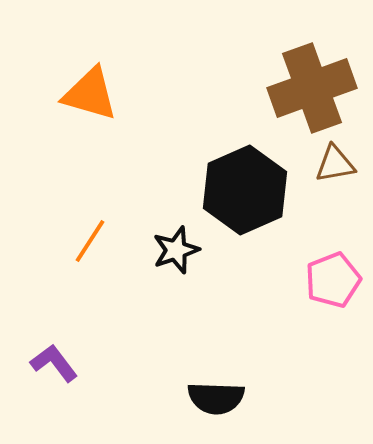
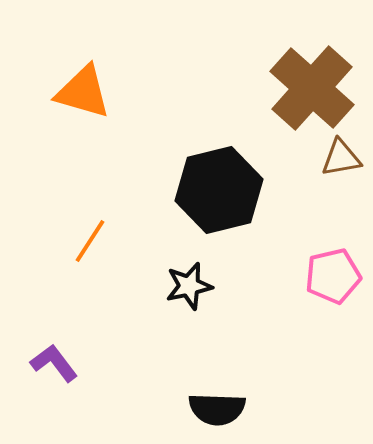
brown cross: rotated 28 degrees counterclockwise
orange triangle: moved 7 px left, 2 px up
brown triangle: moved 6 px right, 6 px up
black hexagon: moved 26 px left; rotated 10 degrees clockwise
black star: moved 13 px right, 36 px down; rotated 6 degrees clockwise
pink pentagon: moved 4 px up; rotated 8 degrees clockwise
black semicircle: moved 1 px right, 11 px down
